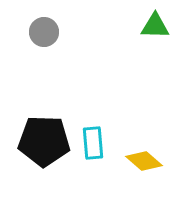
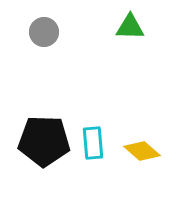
green triangle: moved 25 px left, 1 px down
yellow diamond: moved 2 px left, 10 px up
